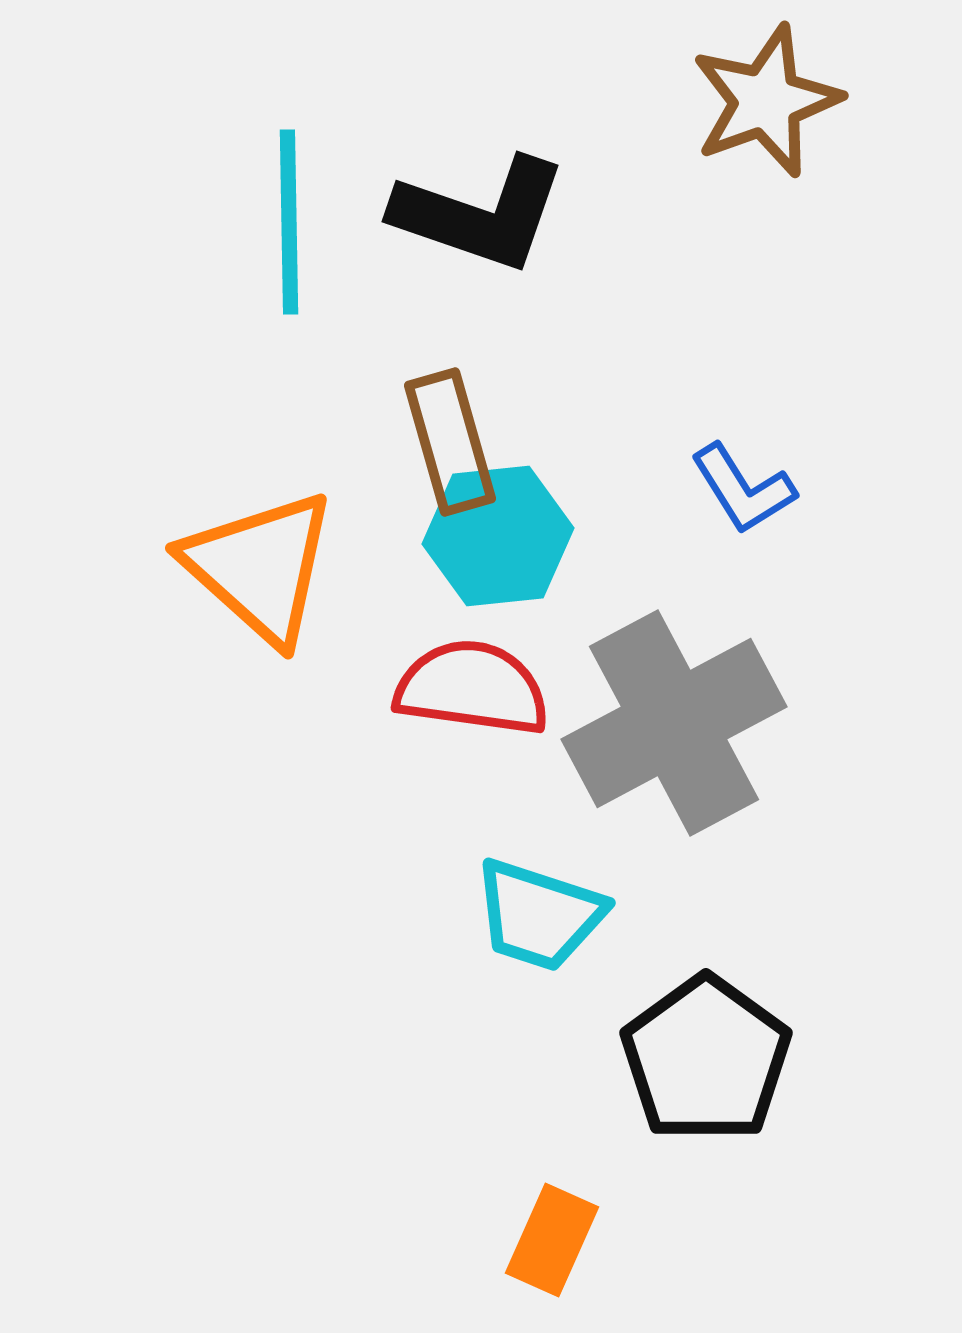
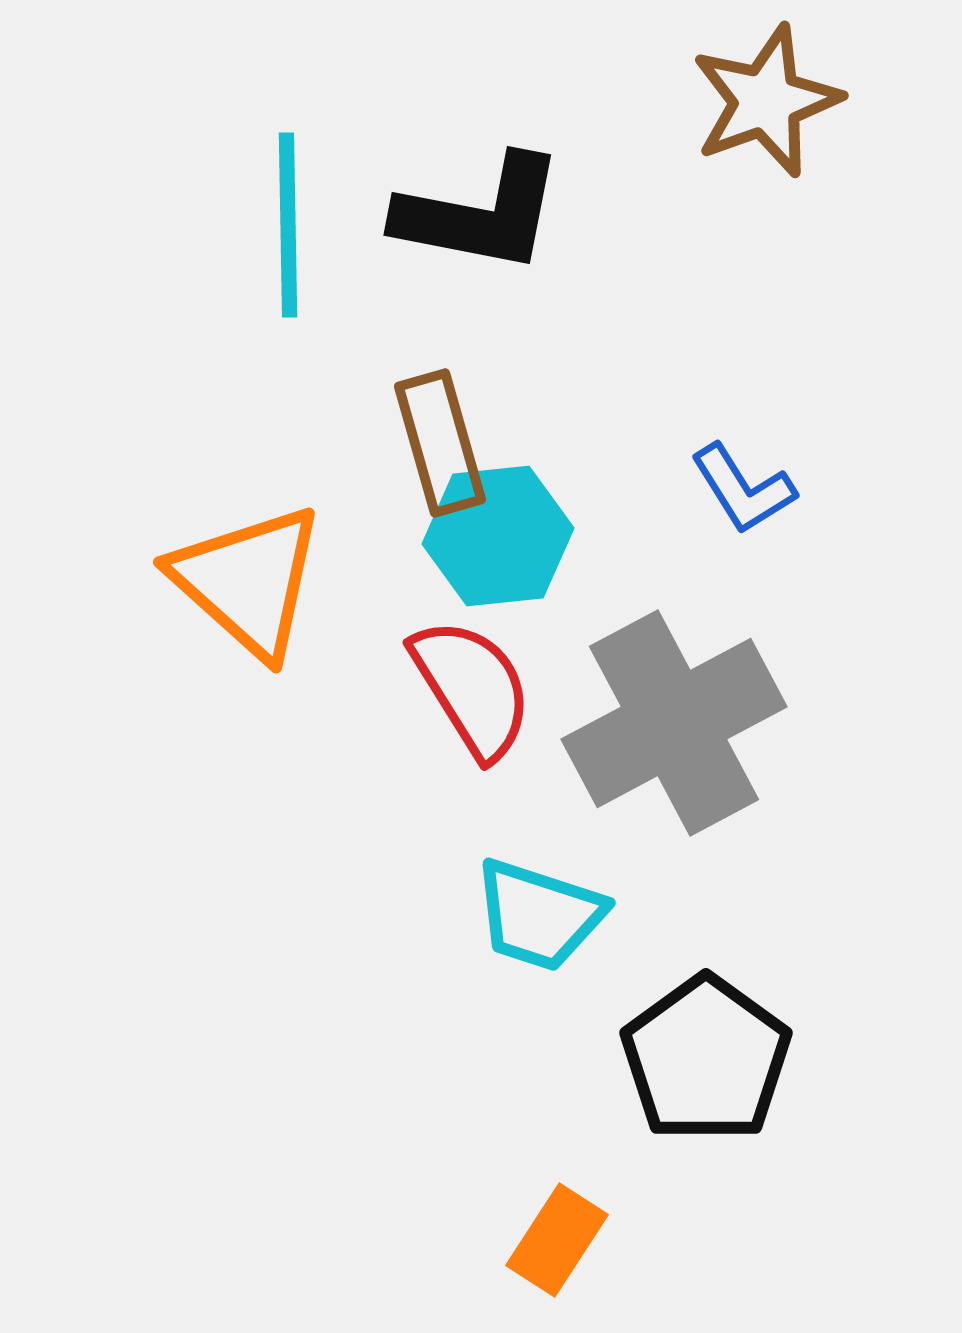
black L-shape: rotated 8 degrees counterclockwise
cyan line: moved 1 px left, 3 px down
brown rectangle: moved 10 px left, 1 px down
orange triangle: moved 12 px left, 14 px down
red semicircle: rotated 50 degrees clockwise
orange rectangle: moved 5 px right; rotated 9 degrees clockwise
